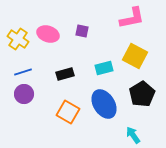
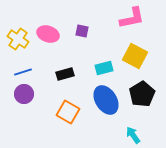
blue ellipse: moved 2 px right, 4 px up
